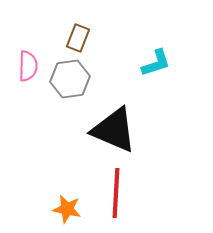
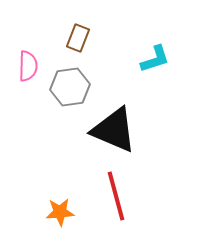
cyan L-shape: moved 1 px left, 4 px up
gray hexagon: moved 8 px down
red line: moved 3 px down; rotated 18 degrees counterclockwise
orange star: moved 7 px left, 3 px down; rotated 16 degrees counterclockwise
